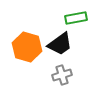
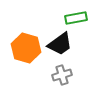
orange hexagon: moved 1 px left, 1 px down
